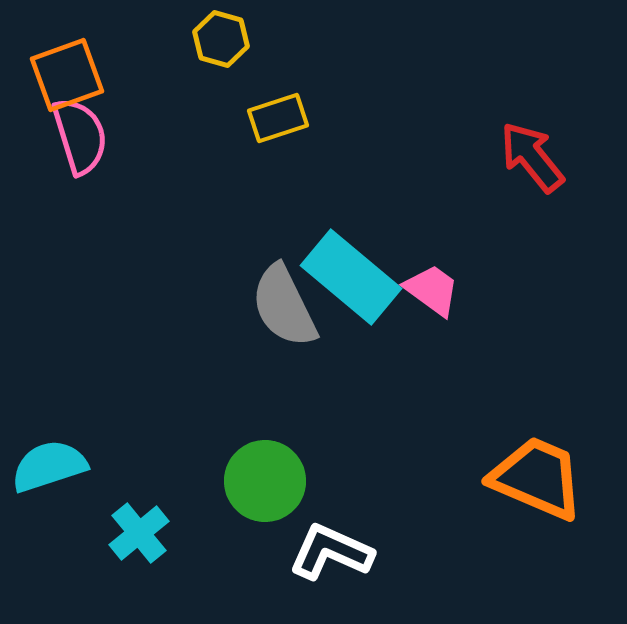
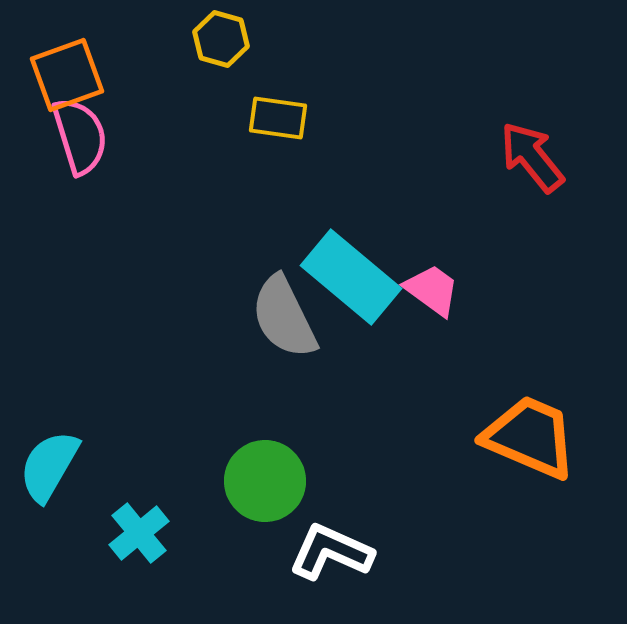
yellow rectangle: rotated 26 degrees clockwise
gray semicircle: moved 11 px down
cyan semicircle: rotated 42 degrees counterclockwise
orange trapezoid: moved 7 px left, 41 px up
